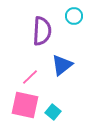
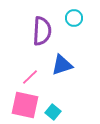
cyan circle: moved 2 px down
blue triangle: rotated 20 degrees clockwise
